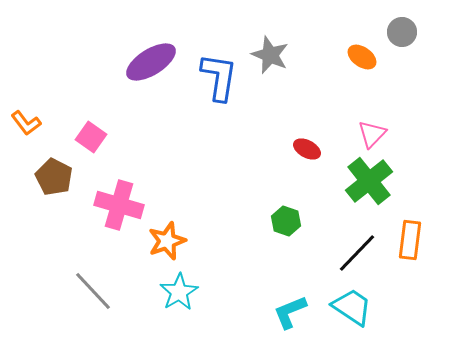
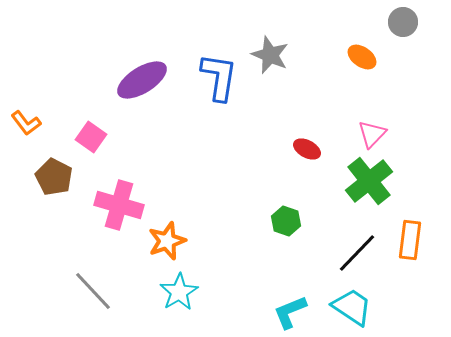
gray circle: moved 1 px right, 10 px up
purple ellipse: moved 9 px left, 18 px down
